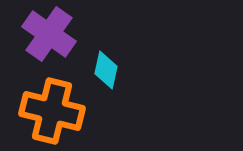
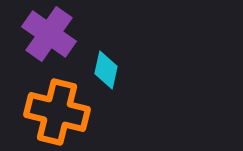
orange cross: moved 5 px right, 1 px down
